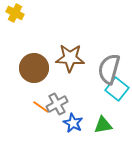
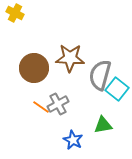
gray semicircle: moved 9 px left, 6 px down
gray cross: moved 1 px right
blue star: moved 17 px down
